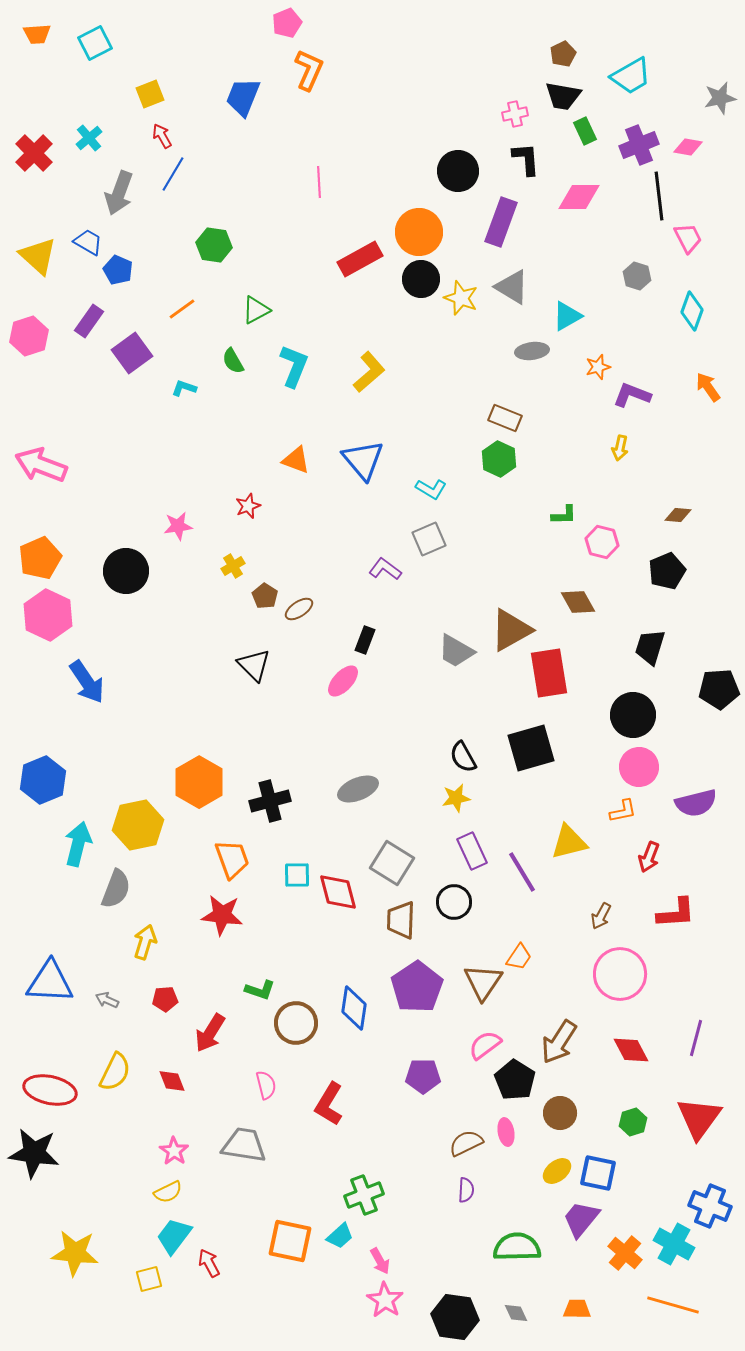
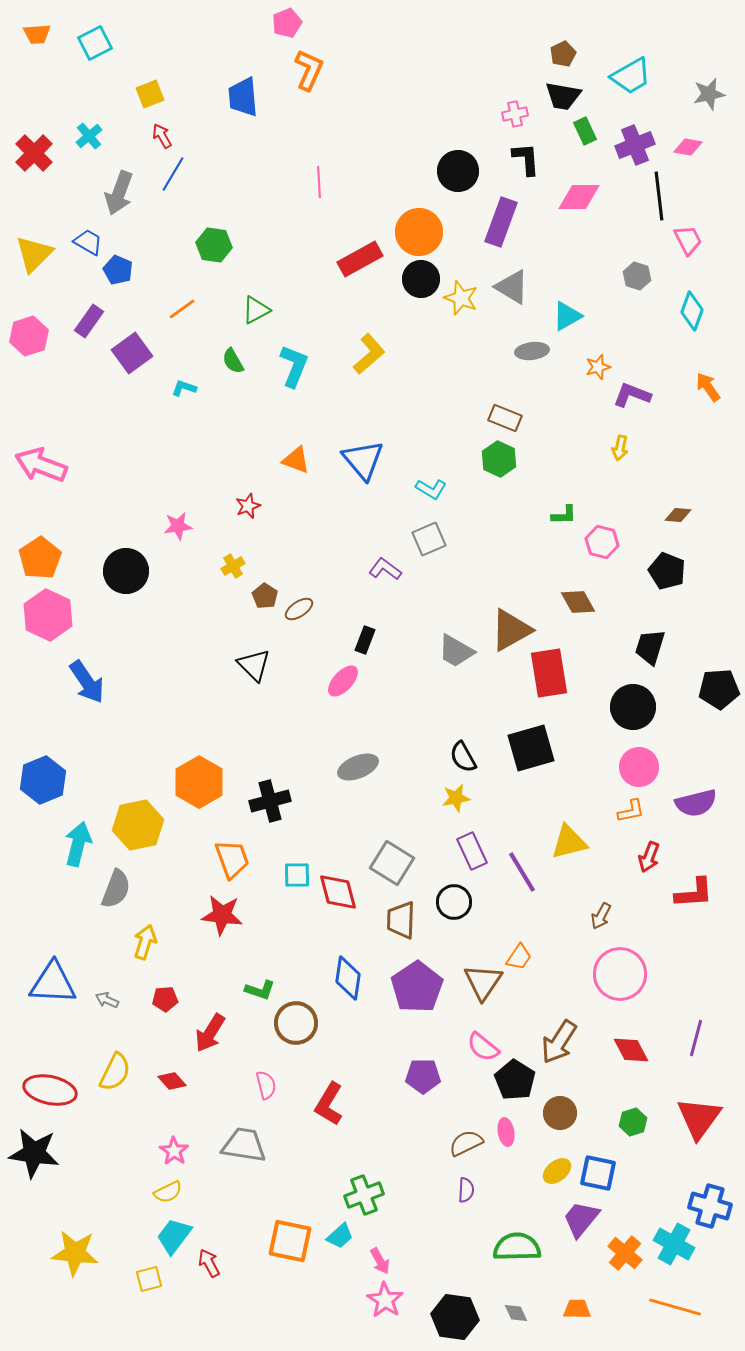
blue trapezoid at (243, 97): rotated 27 degrees counterclockwise
gray star at (720, 98): moved 11 px left, 4 px up
cyan cross at (89, 138): moved 2 px up
purple cross at (639, 145): moved 4 px left
pink trapezoid at (688, 238): moved 2 px down
yellow triangle at (38, 256): moved 4 px left, 2 px up; rotated 33 degrees clockwise
yellow L-shape at (369, 372): moved 18 px up
orange pentagon at (40, 558): rotated 9 degrees counterclockwise
black pentagon at (667, 571): rotated 27 degrees counterclockwise
black circle at (633, 715): moved 8 px up
gray ellipse at (358, 789): moved 22 px up
orange L-shape at (623, 811): moved 8 px right
red L-shape at (676, 913): moved 18 px right, 20 px up
blue triangle at (50, 982): moved 3 px right, 1 px down
blue diamond at (354, 1008): moved 6 px left, 30 px up
pink semicircle at (485, 1045): moved 2 px left, 2 px down; rotated 104 degrees counterclockwise
red diamond at (172, 1081): rotated 20 degrees counterclockwise
blue cross at (710, 1206): rotated 6 degrees counterclockwise
orange line at (673, 1305): moved 2 px right, 2 px down
